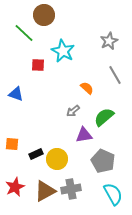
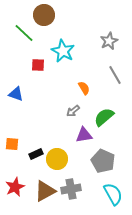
orange semicircle: moved 3 px left; rotated 16 degrees clockwise
